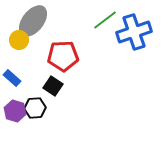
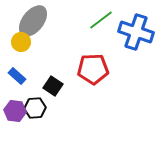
green line: moved 4 px left
blue cross: moved 2 px right; rotated 36 degrees clockwise
yellow circle: moved 2 px right, 2 px down
red pentagon: moved 30 px right, 13 px down
blue rectangle: moved 5 px right, 2 px up
purple hexagon: rotated 10 degrees counterclockwise
